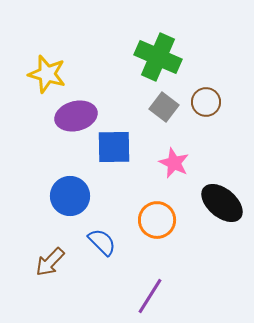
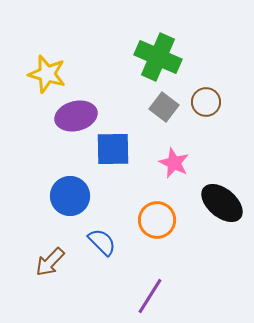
blue square: moved 1 px left, 2 px down
